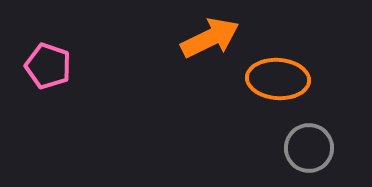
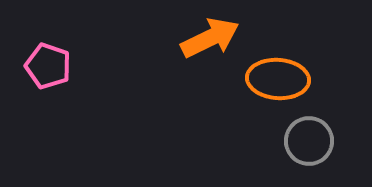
gray circle: moved 7 px up
